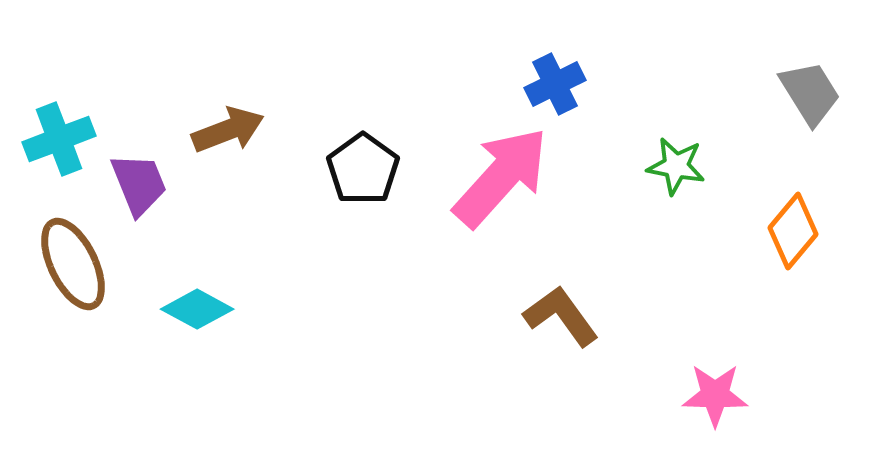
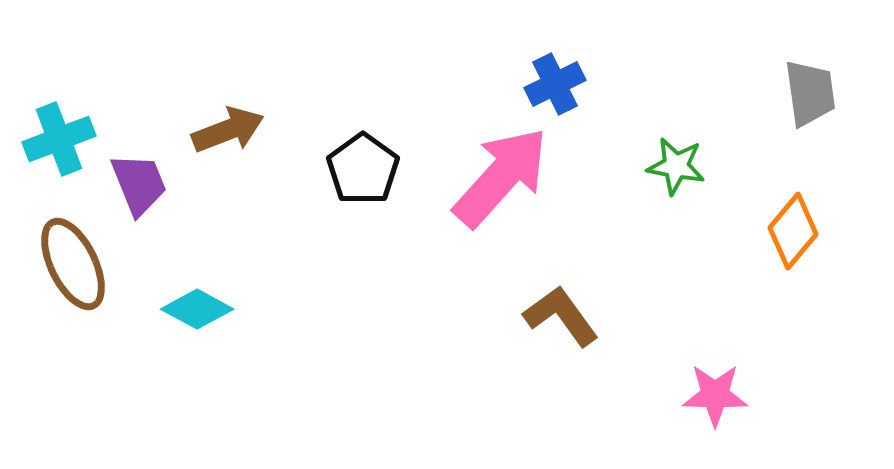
gray trapezoid: rotated 24 degrees clockwise
